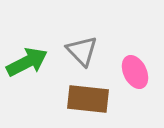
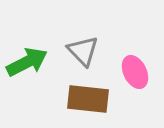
gray triangle: moved 1 px right
